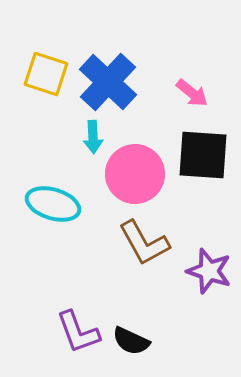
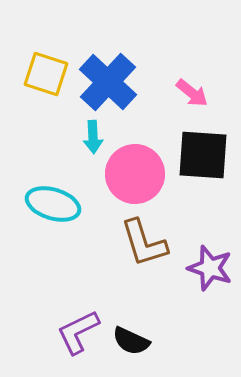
brown L-shape: rotated 12 degrees clockwise
purple star: moved 1 px right, 3 px up
purple L-shape: rotated 84 degrees clockwise
